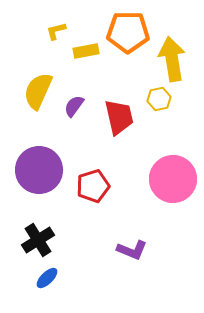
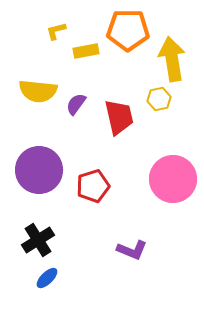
orange pentagon: moved 2 px up
yellow semicircle: rotated 108 degrees counterclockwise
purple semicircle: moved 2 px right, 2 px up
